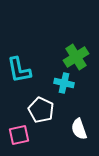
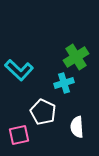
cyan L-shape: rotated 36 degrees counterclockwise
cyan cross: rotated 30 degrees counterclockwise
white pentagon: moved 2 px right, 2 px down
white semicircle: moved 2 px left, 2 px up; rotated 15 degrees clockwise
